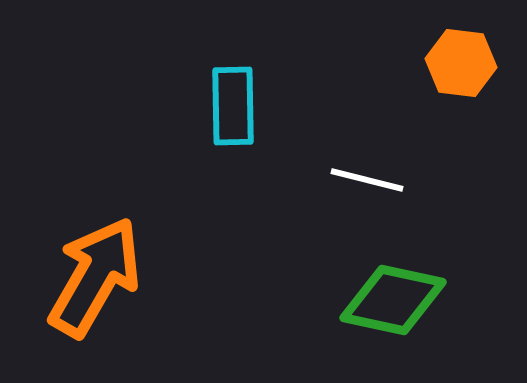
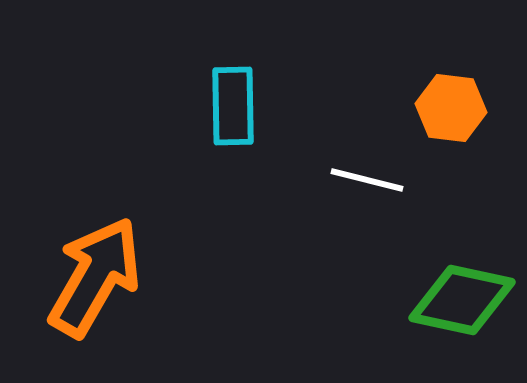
orange hexagon: moved 10 px left, 45 px down
green diamond: moved 69 px right
